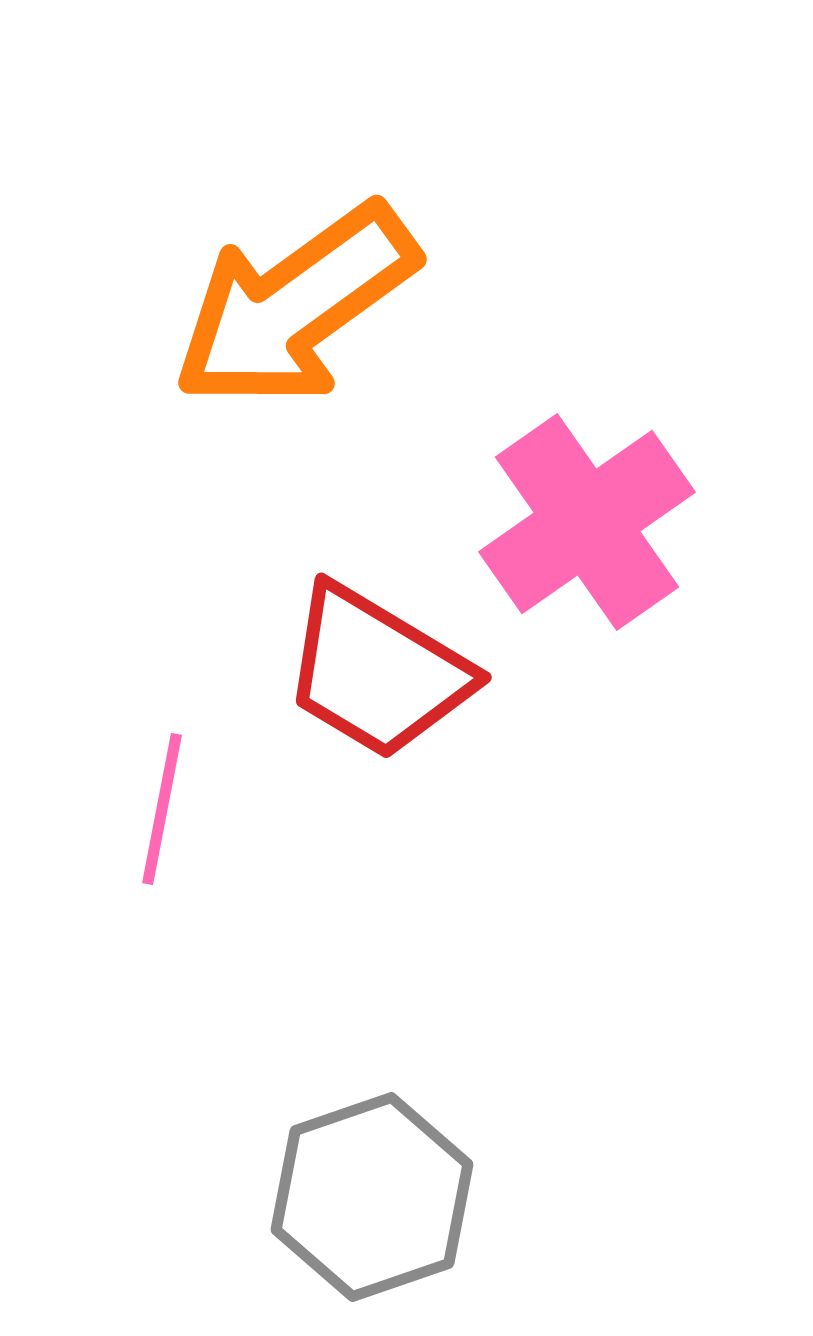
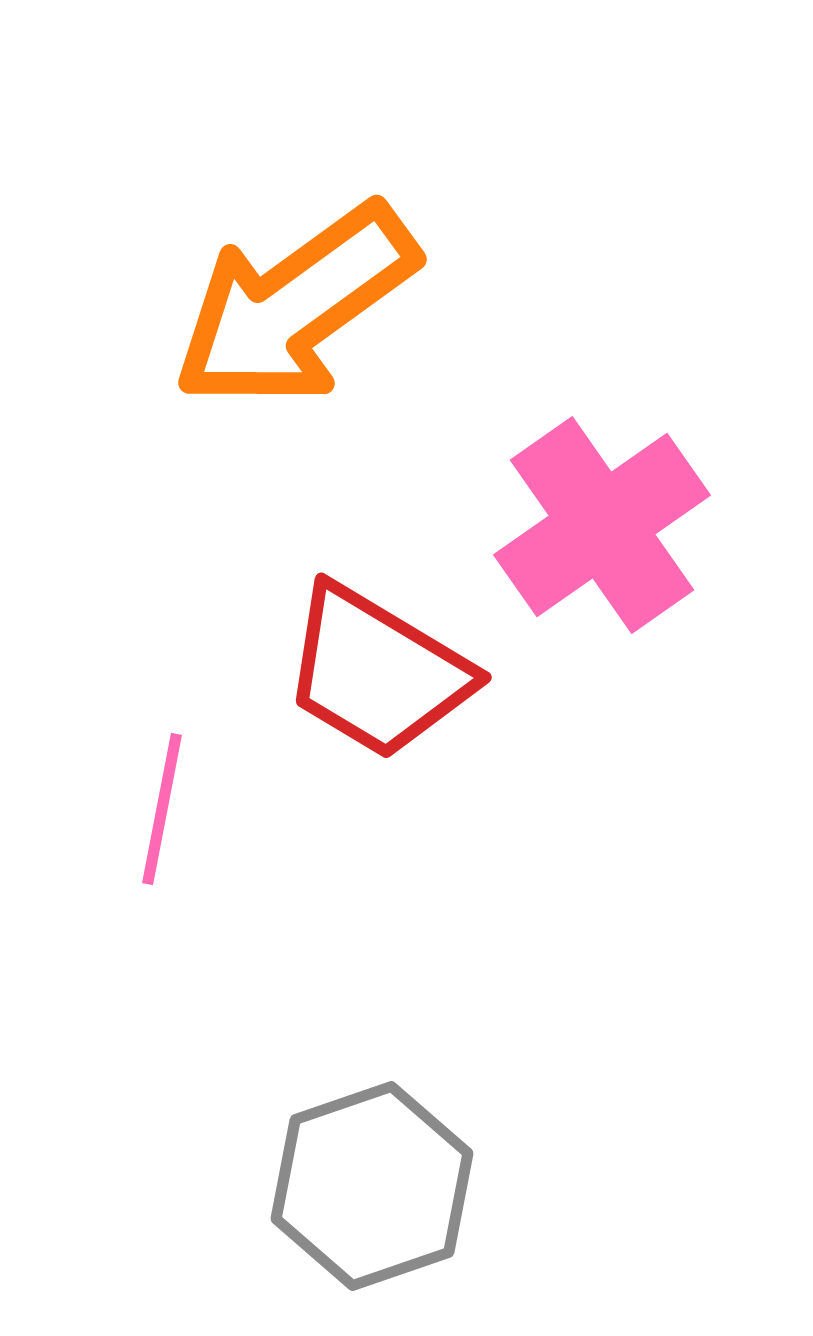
pink cross: moved 15 px right, 3 px down
gray hexagon: moved 11 px up
